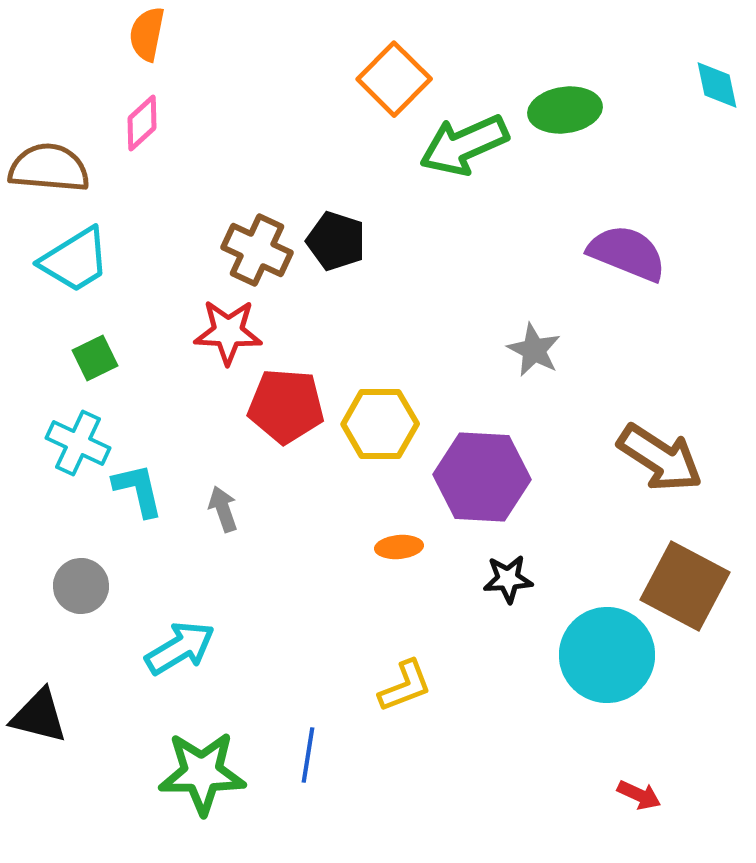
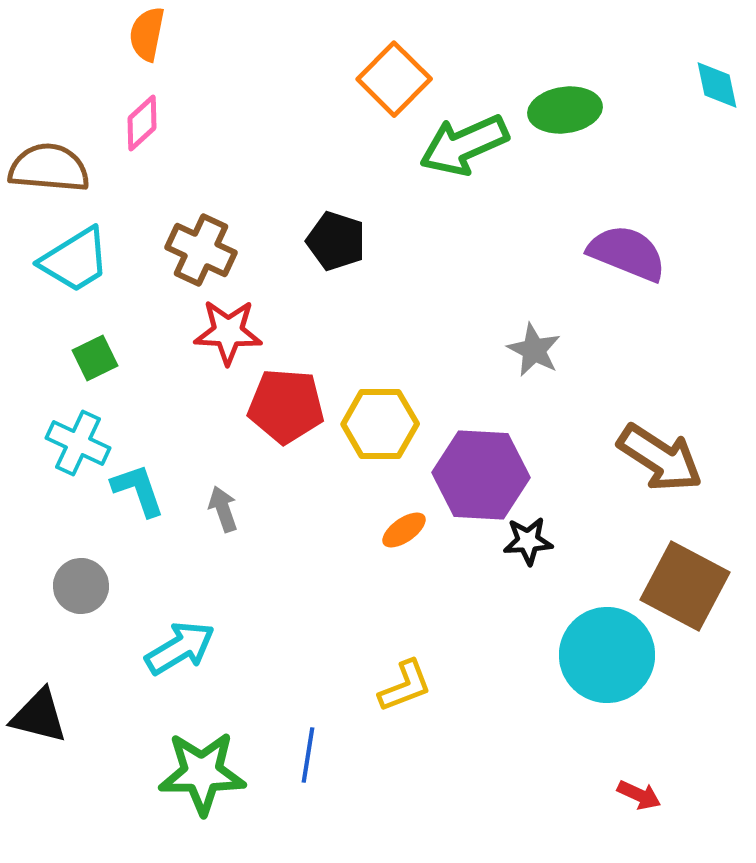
brown cross: moved 56 px left
purple hexagon: moved 1 px left, 2 px up
cyan L-shape: rotated 6 degrees counterclockwise
orange ellipse: moved 5 px right, 17 px up; rotated 30 degrees counterclockwise
black star: moved 20 px right, 38 px up
